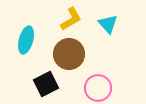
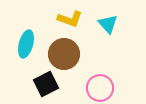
yellow L-shape: moved 1 px left; rotated 50 degrees clockwise
cyan ellipse: moved 4 px down
brown circle: moved 5 px left
pink circle: moved 2 px right
